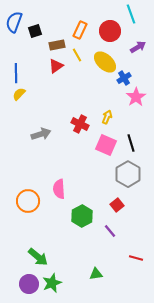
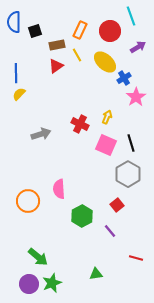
cyan line: moved 2 px down
blue semicircle: rotated 20 degrees counterclockwise
